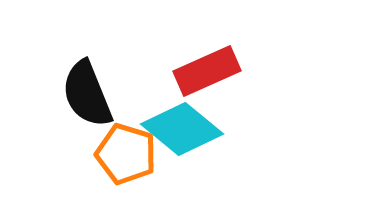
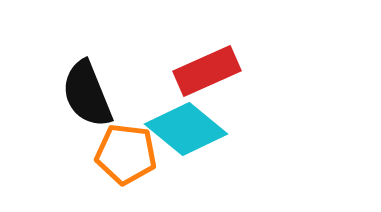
cyan diamond: moved 4 px right
orange pentagon: rotated 10 degrees counterclockwise
